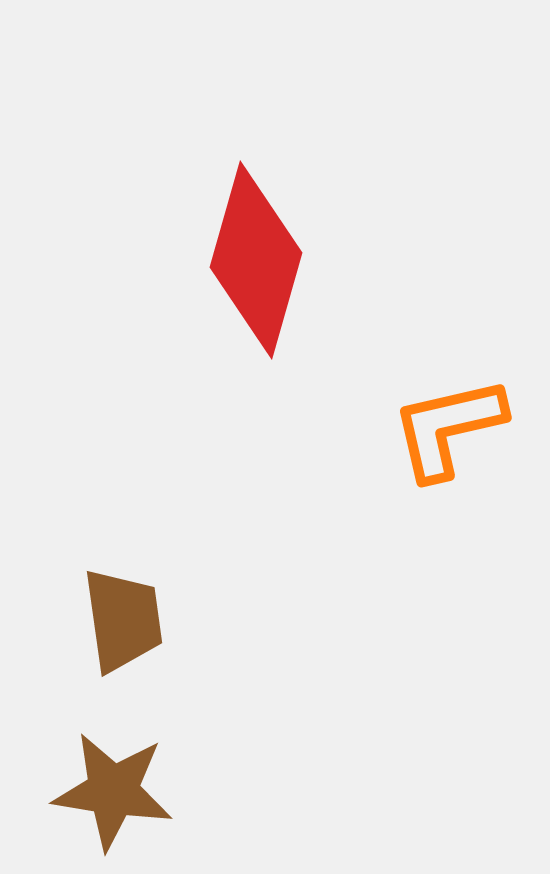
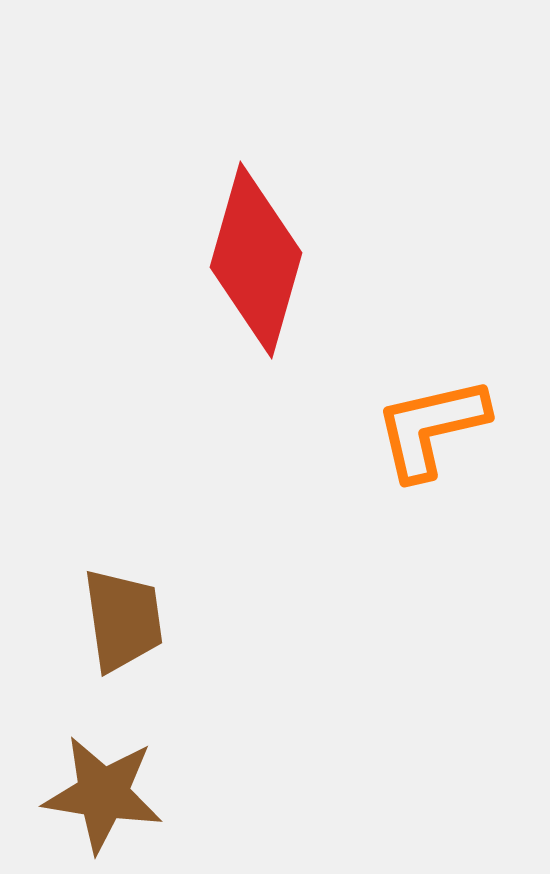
orange L-shape: moved 17 px left
brown star: moved 10 px left, 3 px down
